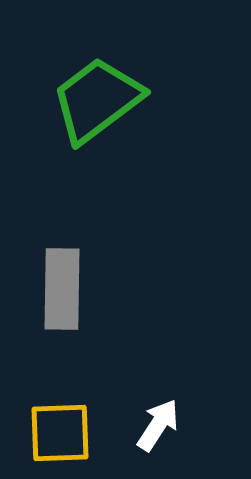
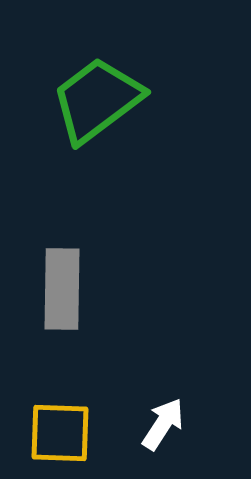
white arrow: moved 5 px right, 1 px up
yellow square: rotated 4 degrees clockwise
